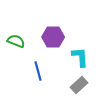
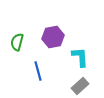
purple hexagon: rotated 10 degrees counterclockwise
green semicircle: moved 1 px right, 1 px down; rotated 96 degrees counterclockwise
gray rectangle: moved 1 px right, 1 px down
